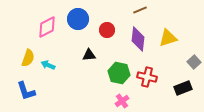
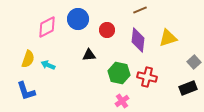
purple diamond: moved 1 px down
yellow semicircle: moved 1 px down
black rectangle: moved 5 px right
